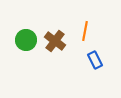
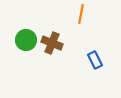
orange line: moved 4 px left, 17 px up
brown cross: moved 3 px left, 2 px down; rotated 15 degrees counterclockwise
